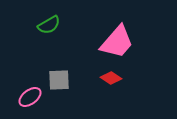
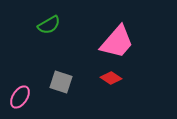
gray square: moved 2 px right, 2 px down; rotated 20 degrees clockwise
pink ellipse: moved 10 px left; rotated 20 degrees counterclockwise
